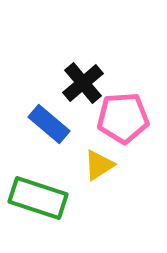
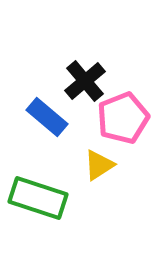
black cross: moved 2 px right, 2 px up
pink pentagon: rotated 18 degrees counterclockwise
blue rectangle: moved 2 px left, 7 px up
